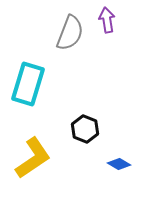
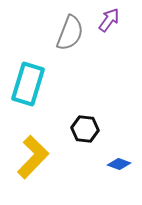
purple arrow: moved 2 px right; rotated 45 degrees clockwise
black hexagon: rotated 16 degrees counterclockwise
yellow L-shape: moved 1 px up; rotated 12 degrees counterclockwise
blue diamond: rotated 10 degrees counterclockwise
